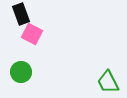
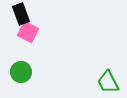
pink square: moved 4 px left, 2 px up
